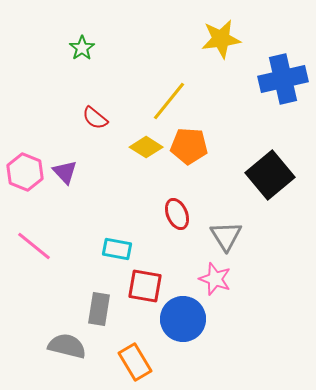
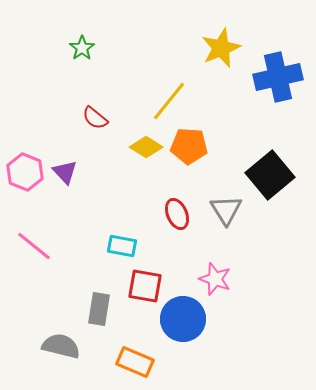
yellow star: moved 9 px down; rotated 15 degrees counterclockwise
blue cross: moved 5 px left, 2 px up
gray triangle: moved 26 px up
cyan rectangle: moved 5 px right, 3 px up
gray semicircle: moved 6 px left
orange rectangle: rotated 36 degrees counterclockwise
